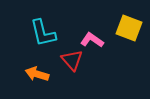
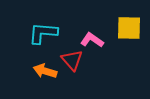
yellow square: rotated 20 degrees counterclockwise
cyan L-shape: rotated 108 degrees clockwise
orange arrow: moved 8 px right, 3 px up
